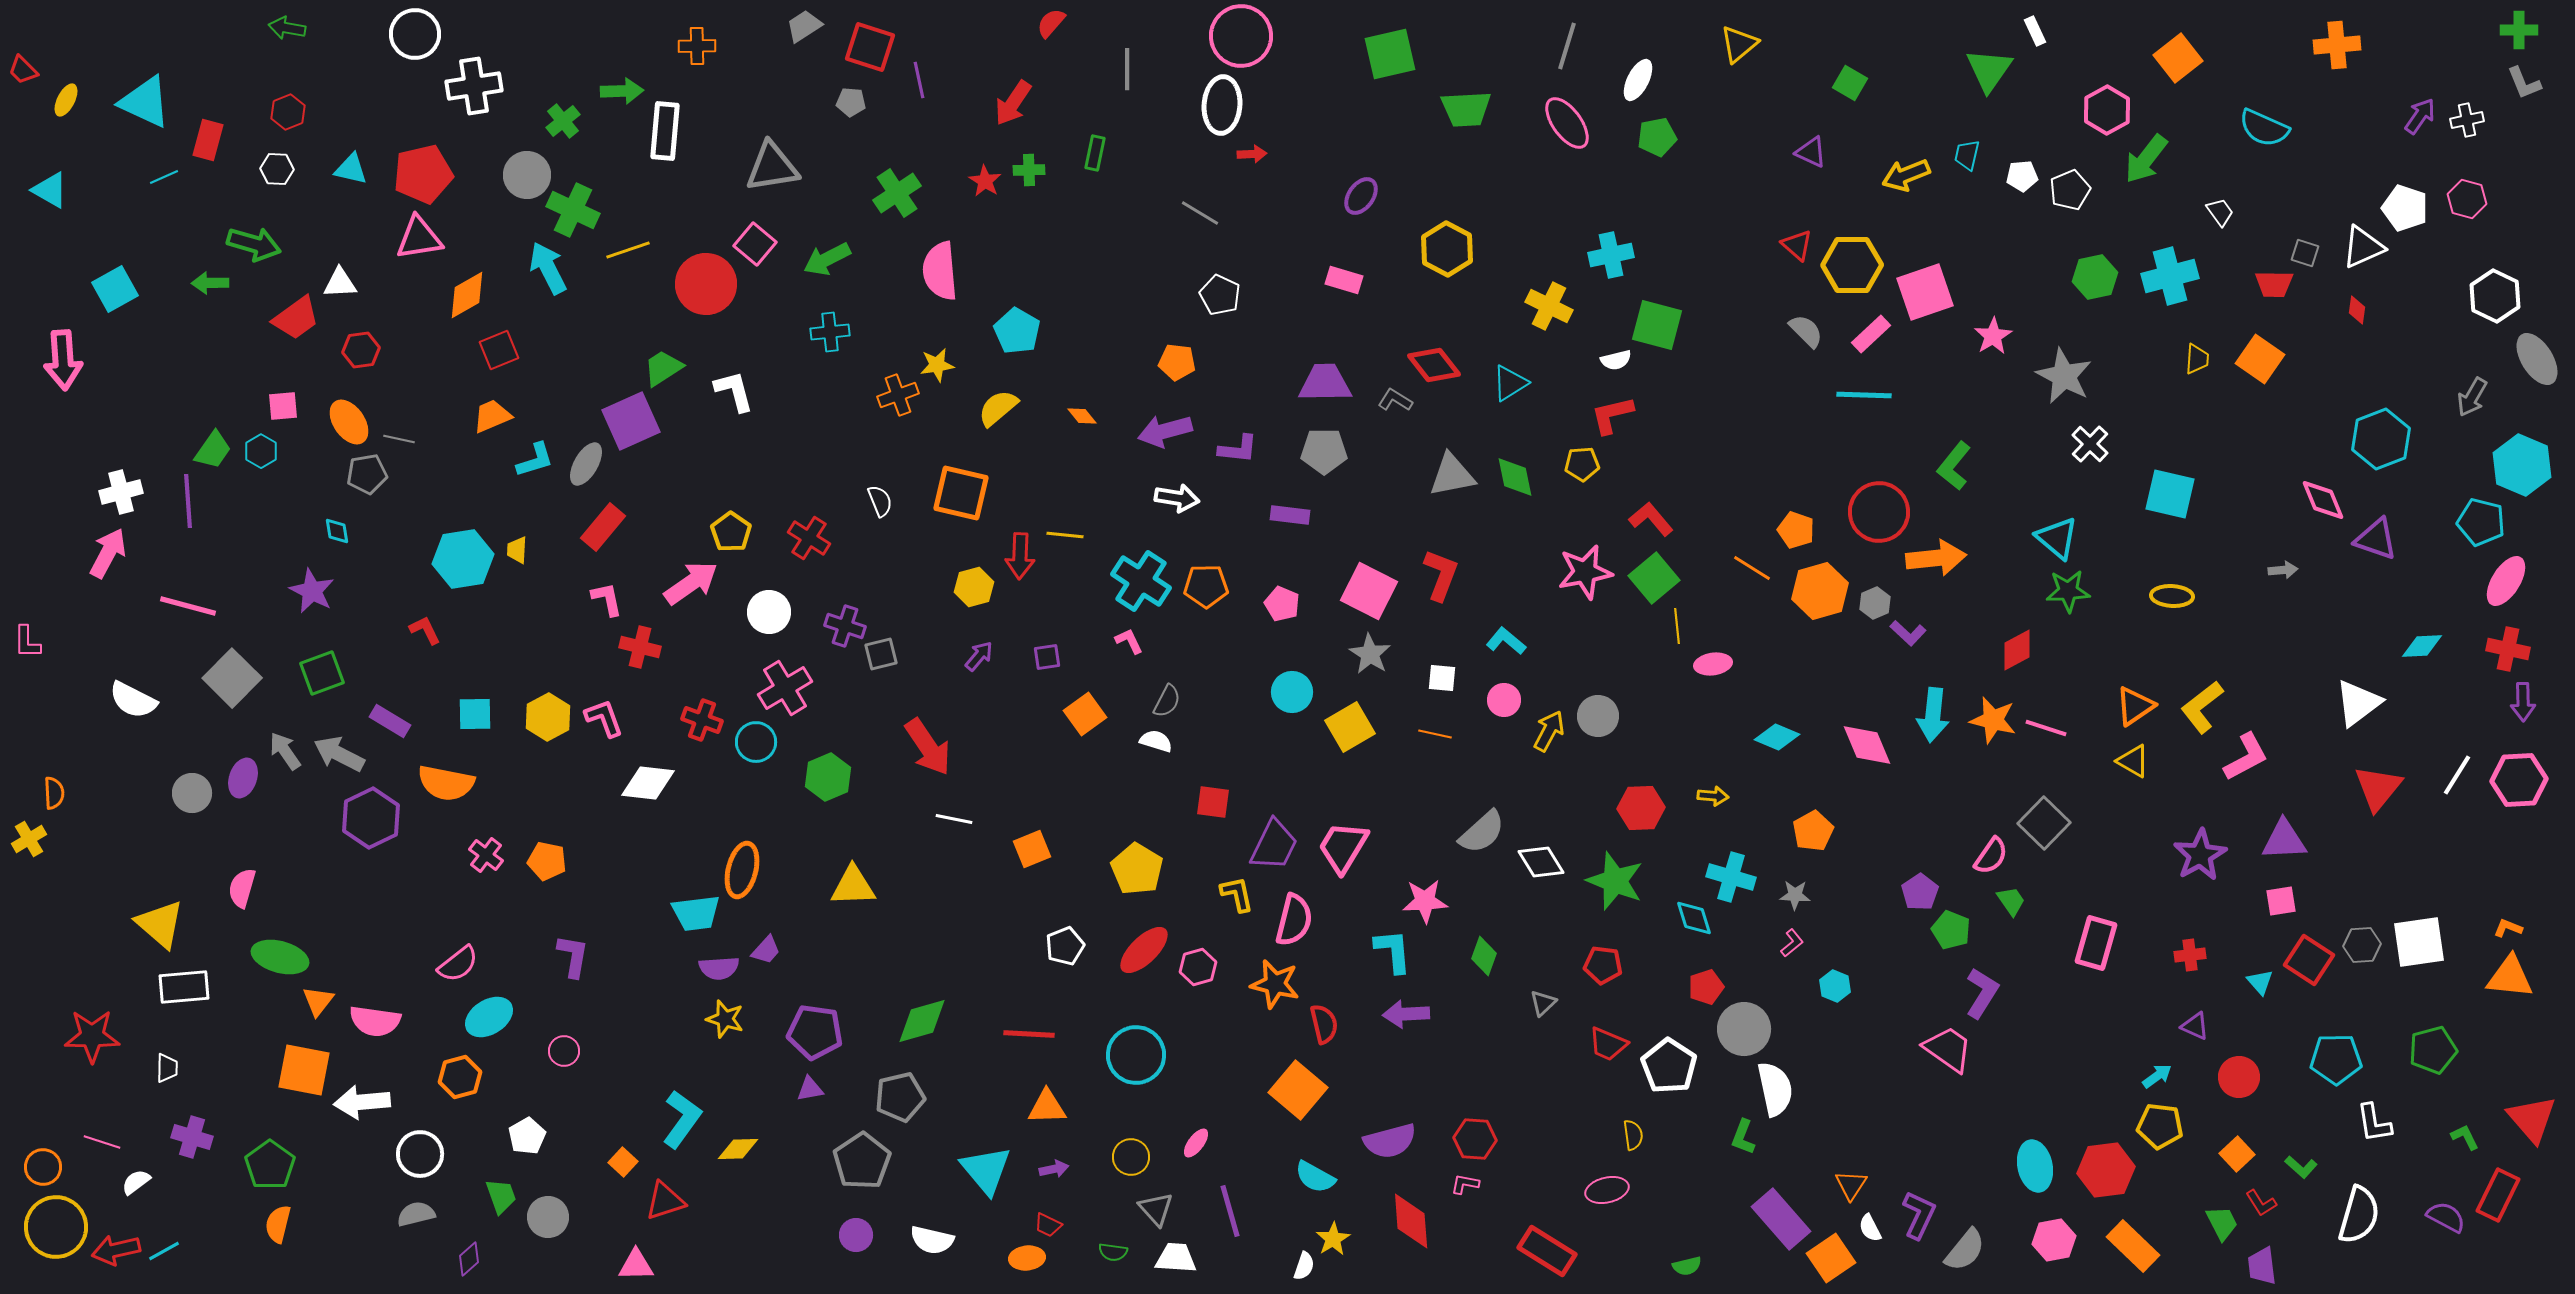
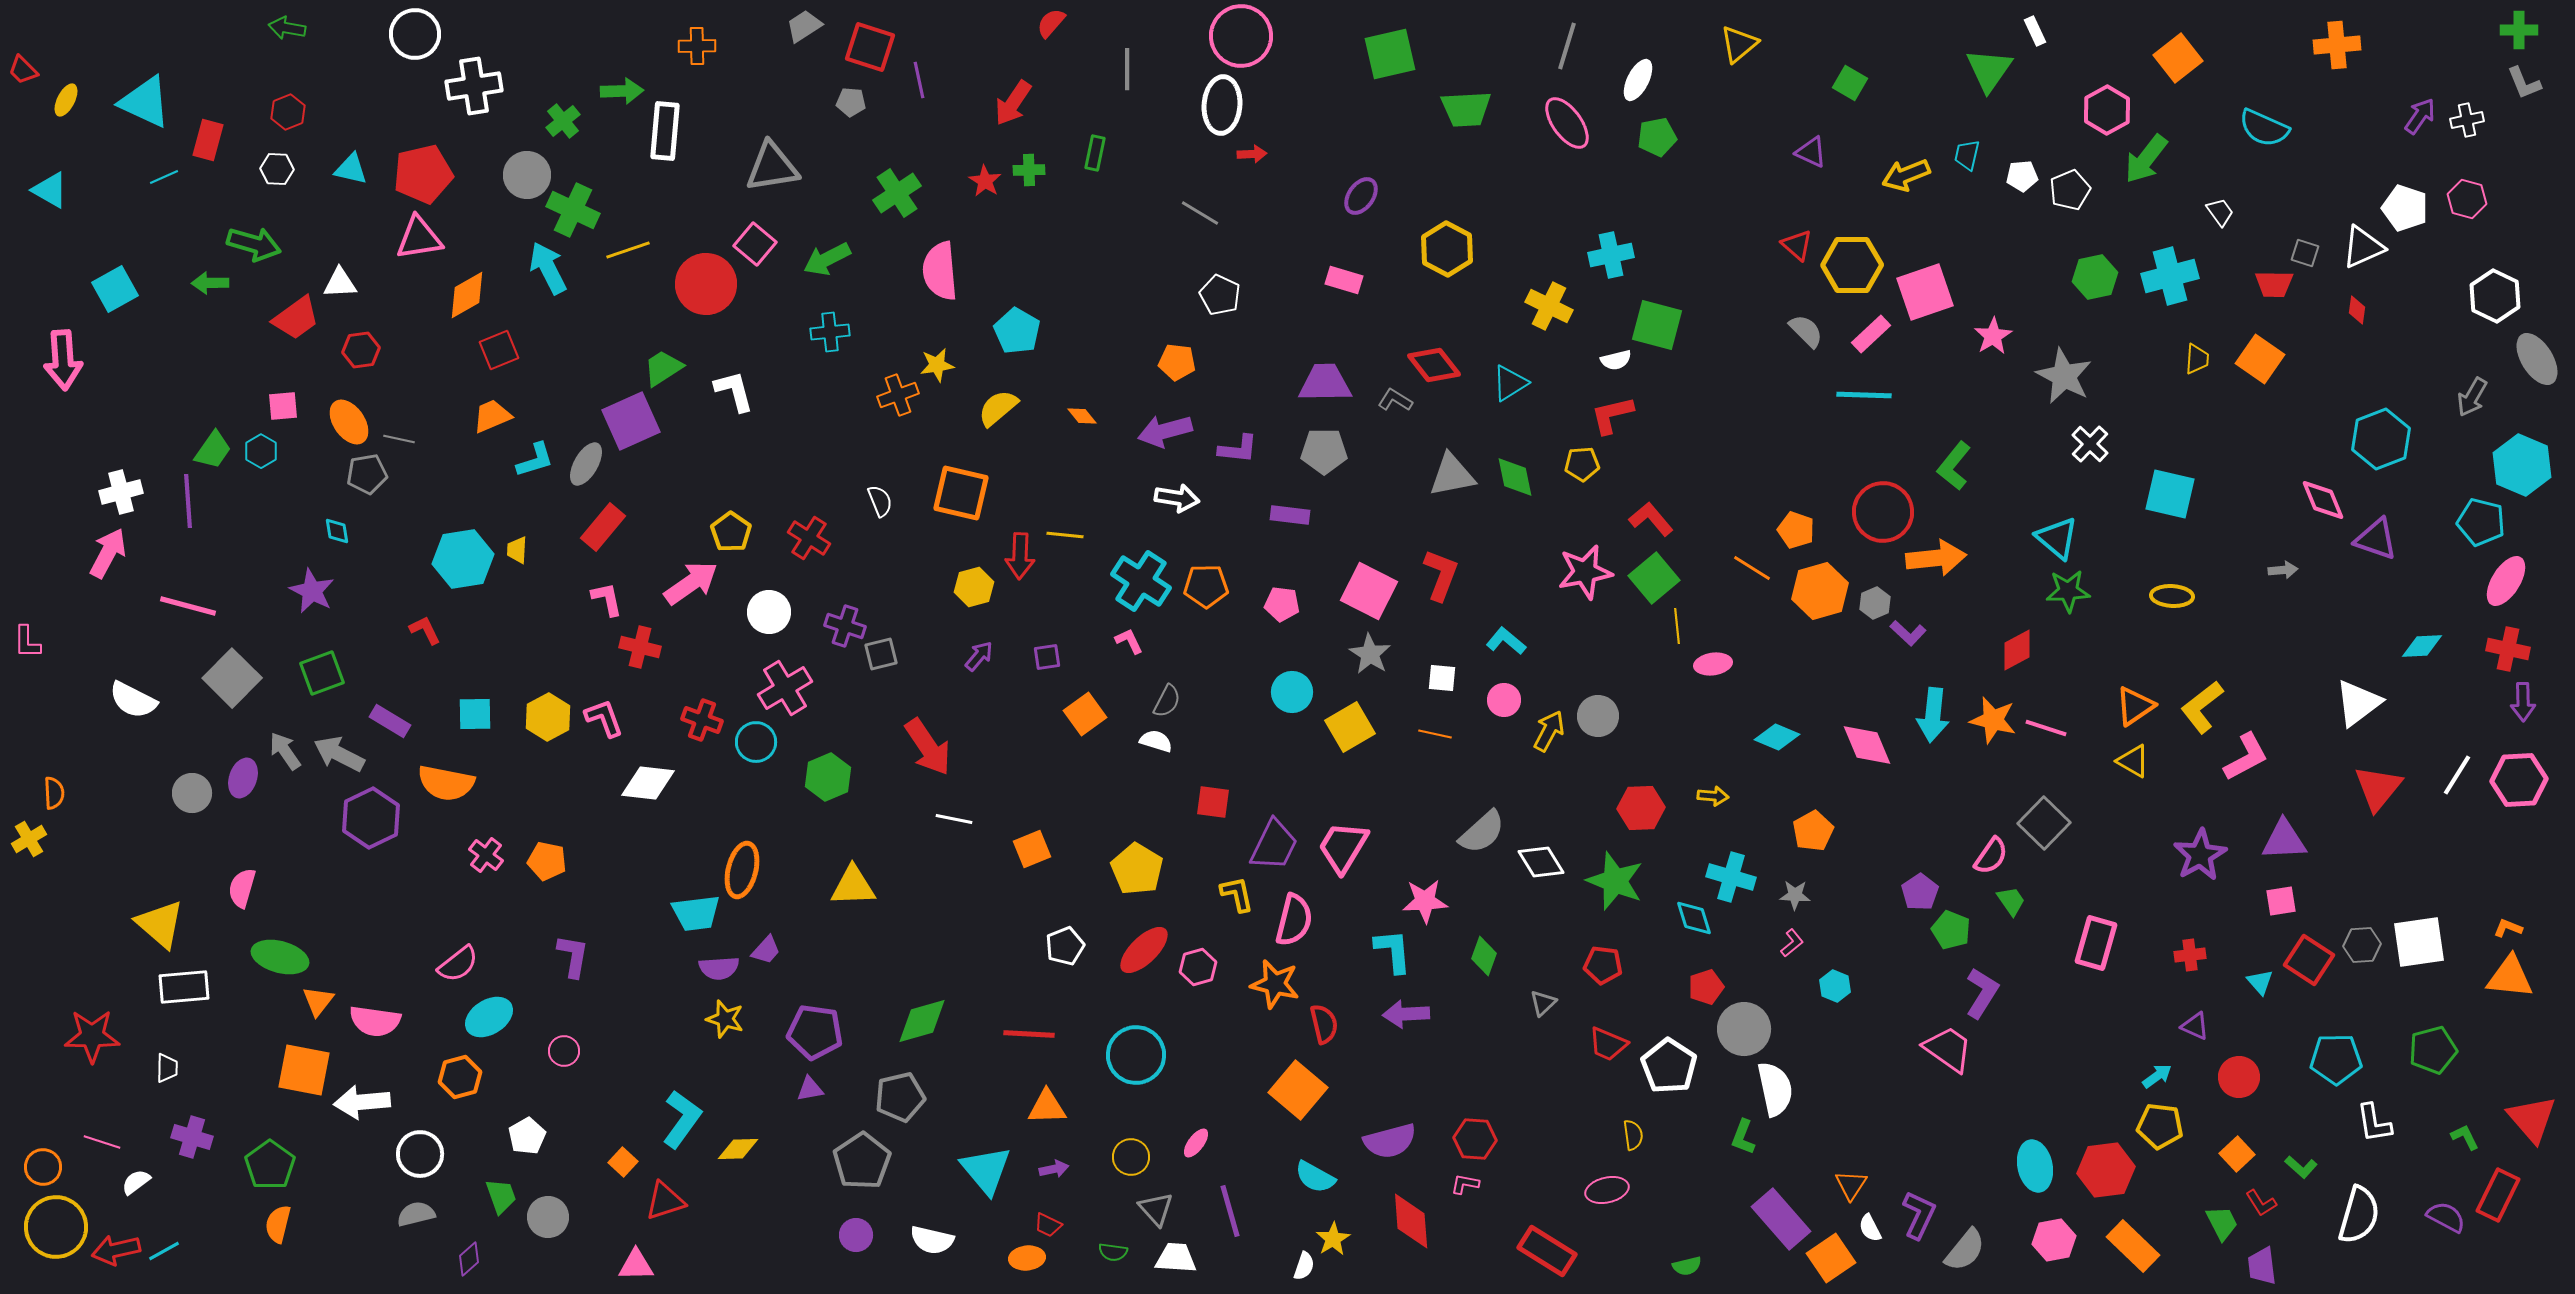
red circle at (1879, 512): moved 4 px right
pink pentagon at (1282, 604): rotated 16 degrees counterclockwise
